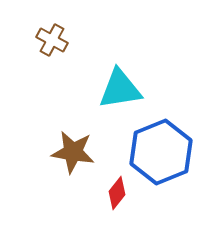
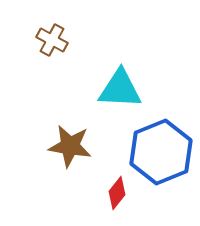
cyan triangle: rotated 12 degrees clockwise
brown star: moved 3 px left, 6 px up
